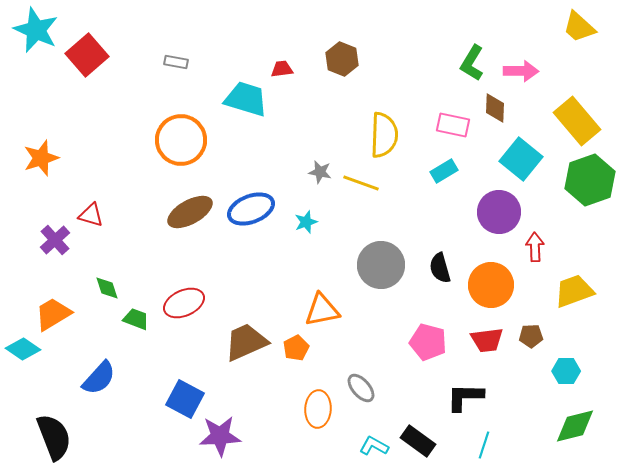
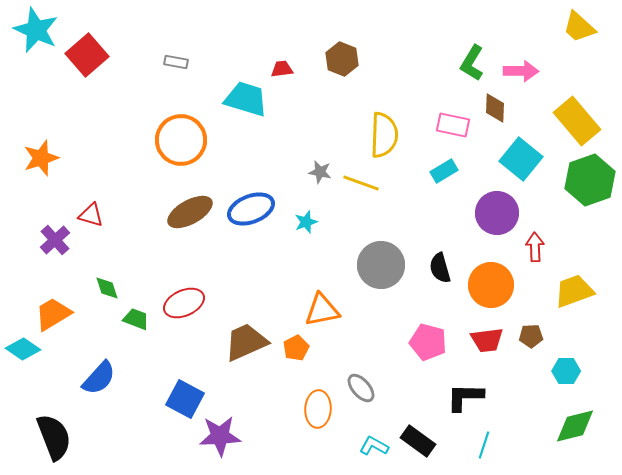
purple circle at (499, 212): moved 2 px left, 1 px down
